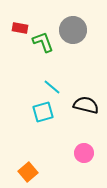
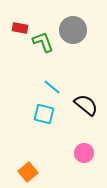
black semicircle: rotated 25 degrees clockwise
cyan square: moved 1 px right, 2 px down; rotated 30 degrees clockwise
